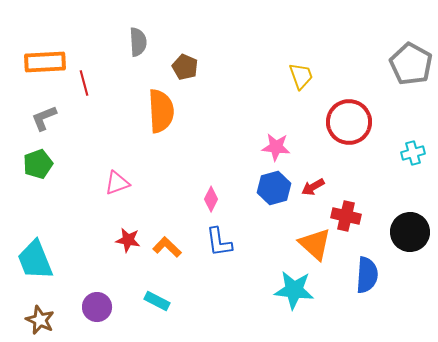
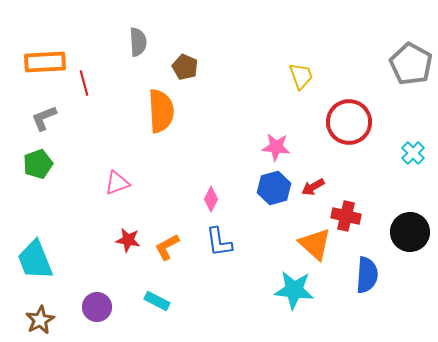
cyan cross: rotated 30 degrees counterclockwise
orange L-shape: rotated 72 degrees counterclockwise
brown star: rotated 20 degrees clockwise
